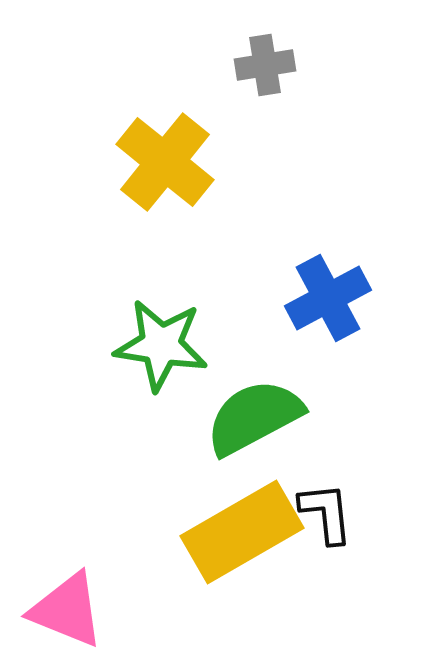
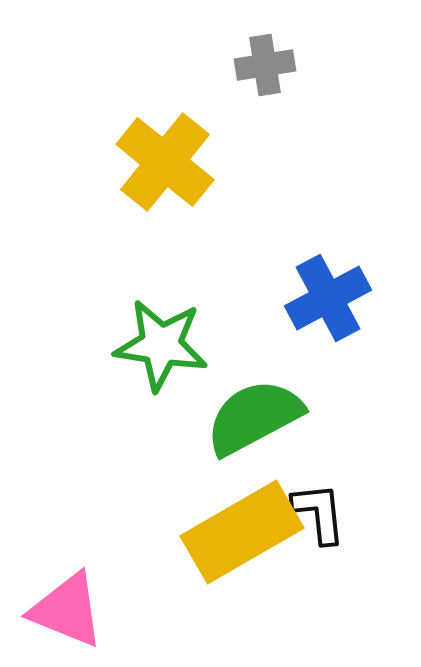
black L-shape: moved 7 px left
